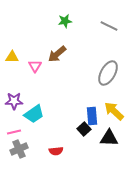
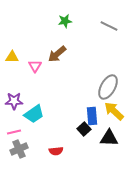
gray ellipse: moved 14 px down
